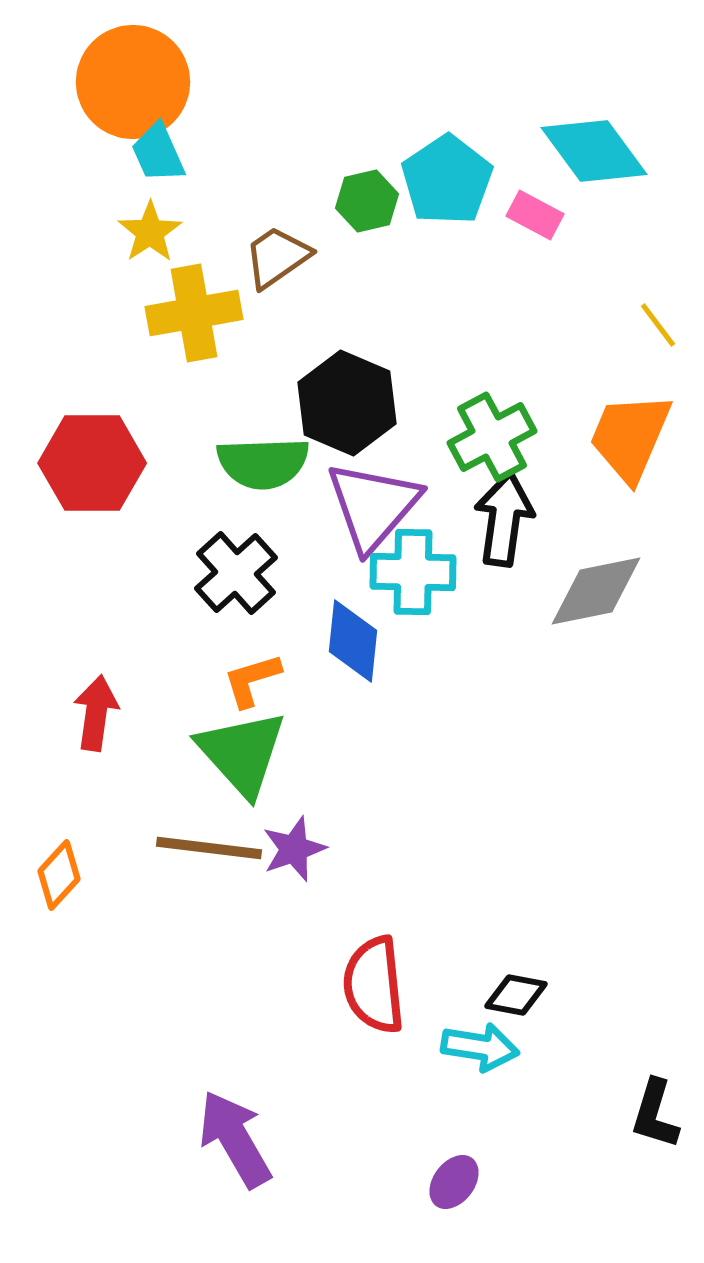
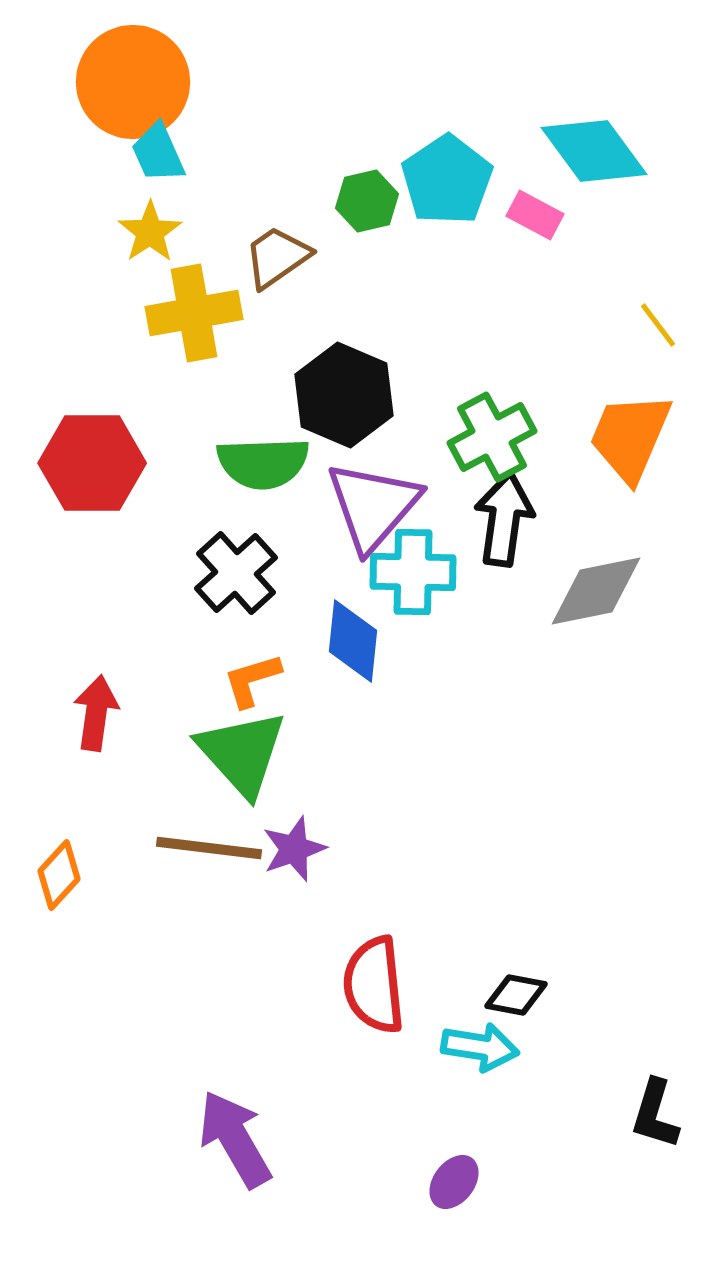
black hexagon: moved 3 px left, 8 px up
